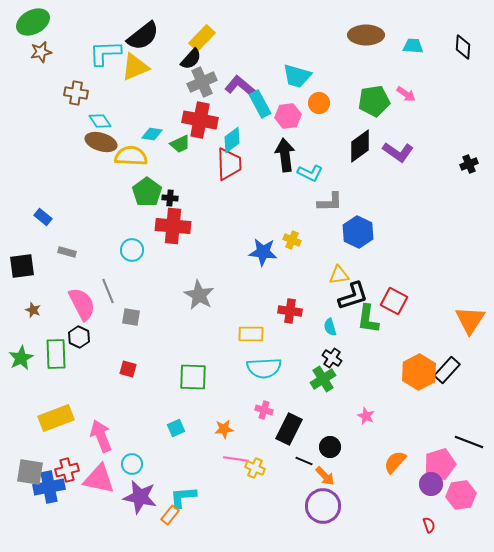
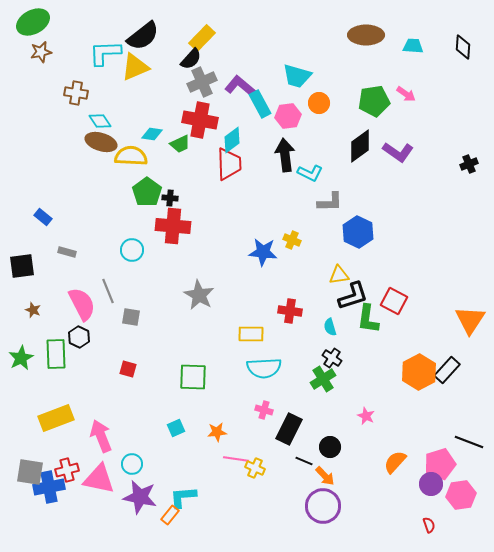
orange star at (224, 429): moved 7 px left, 3 px down
